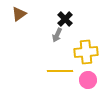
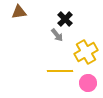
brown triangle: moved 2 px up; rotated 28 degrees clockwise
gray arrow: rotated 64 degrees counterclockwise
yellow cross: rotated 25 degrees counterclockwise
pink circle: moved 3 px down
